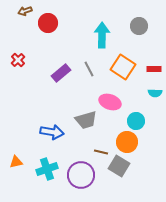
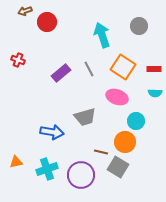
red circle: moved 1 px left, 1 px up
cyan arrow: rotated 20 degrees counterclockwise
red cross: rotated 24 degrees counterclockwise
pink ellipse: moved 7 px right, 5 px up
gray trapezoid: moved 1 px left, 3 px up
orange circle: moved 2 px left
gray square: moved 1 px left, 1 px down
